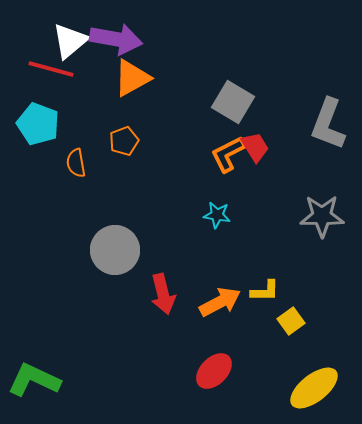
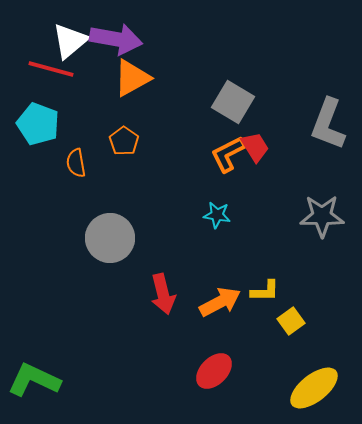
orange pentagon: rotated 16 degrees counterclockwise
gray circle: moved 5 px left, 12 px up
